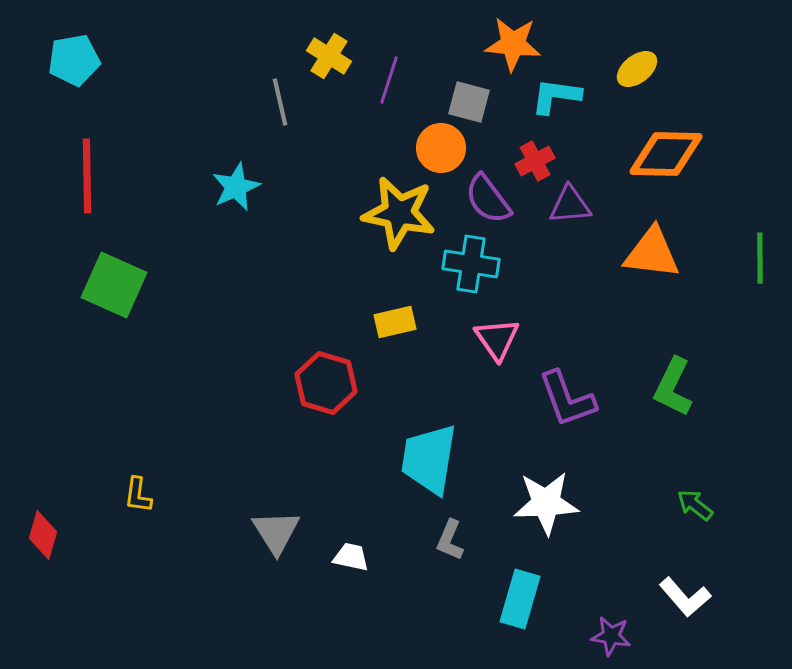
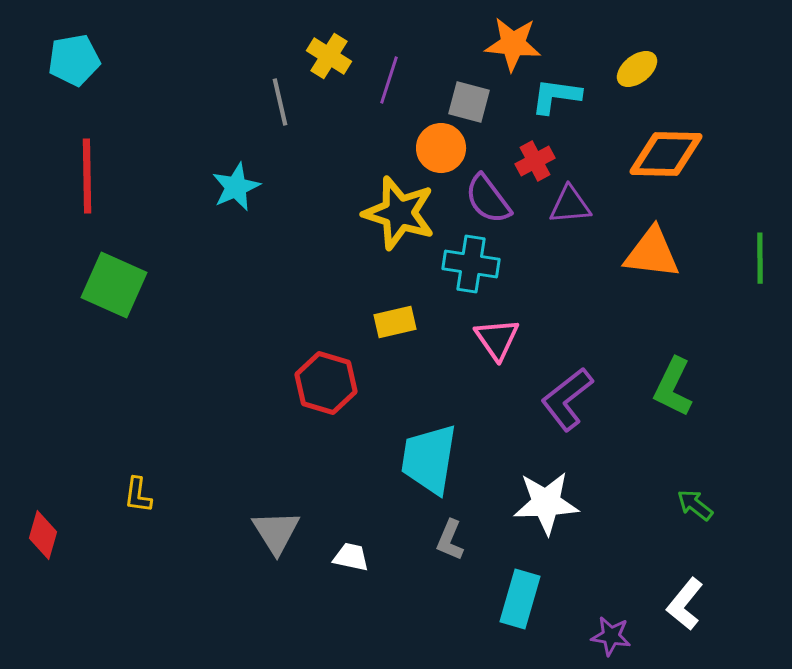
yellow star: rotated 6 degrees clockwise
purple L-shape: rotated 72 degrees clockwise
white L-shape: moved 7 px down; rotated 80 degrees clockwise
